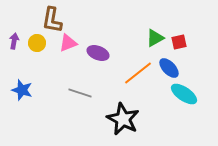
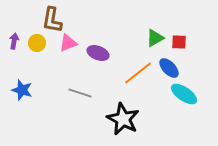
red square: rotated 14 degrees clockwise
